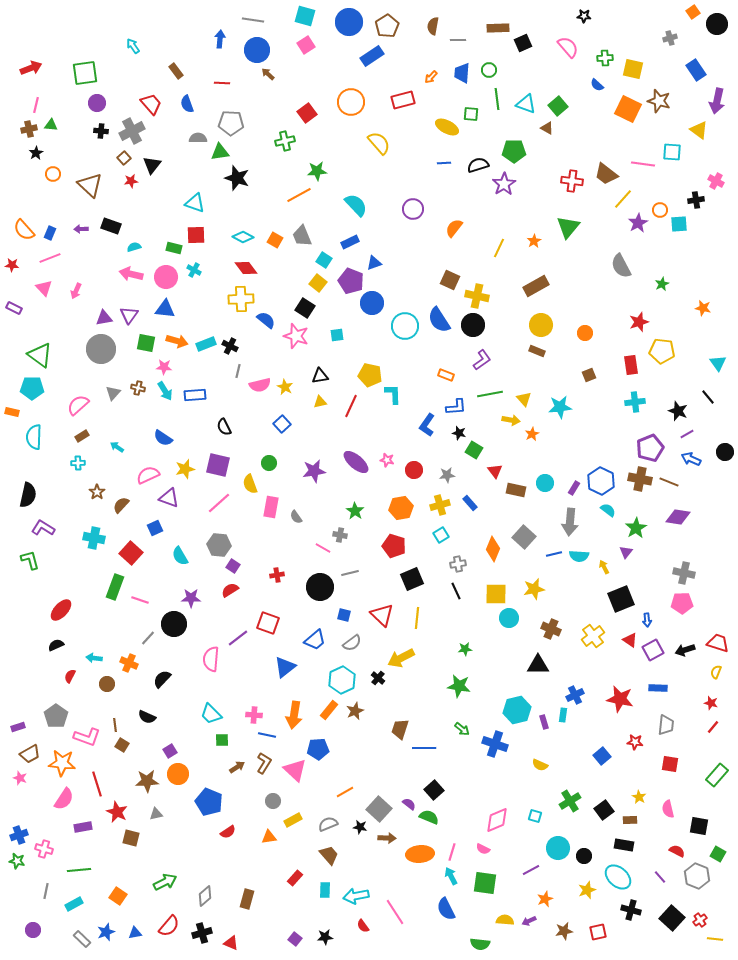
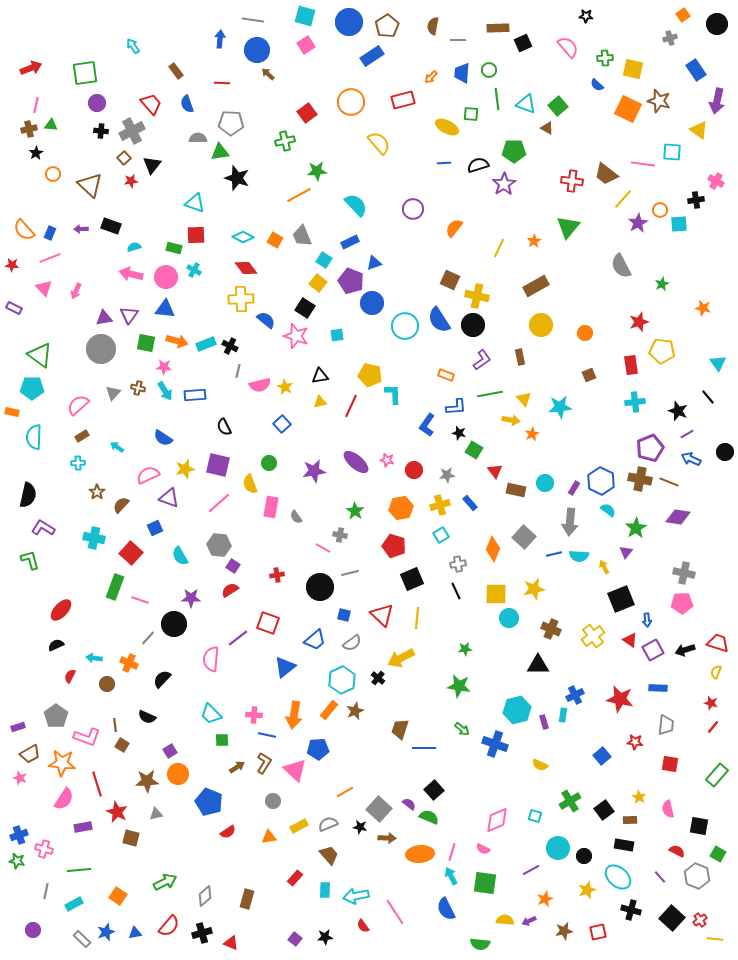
orange square at (693, 12): moved 10 px left, 3 px down
black star at (584, 16): moved 2 px right
brown rectangle at (537, 351): moved 17 px left, 6 px down; rotated 56 degrees clockwise
yellow rectangle at (293, 820): moved 6 px right, 6 px down
